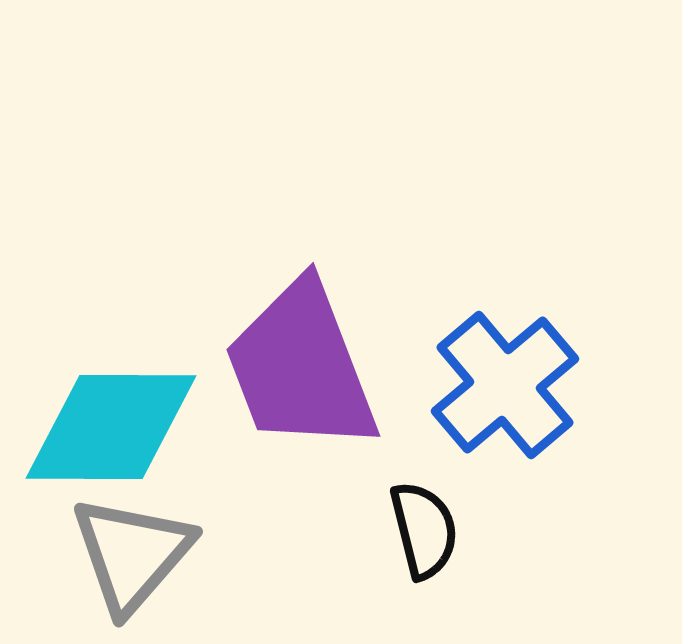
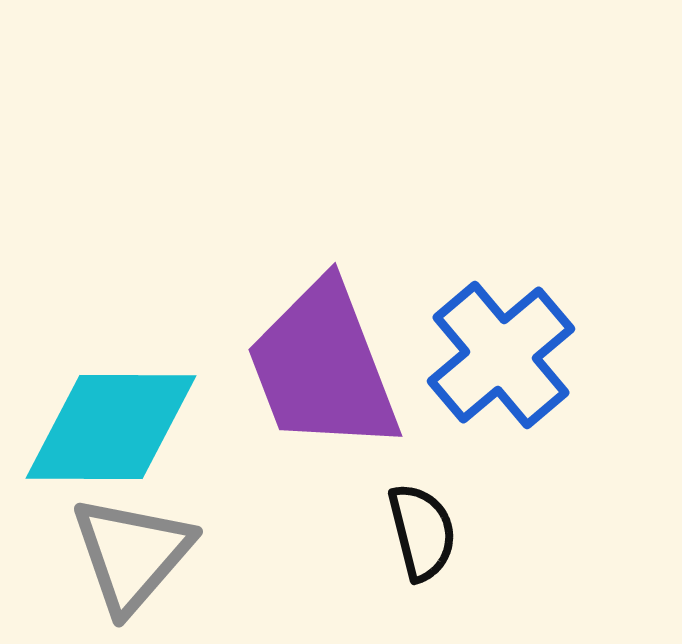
purple trapezoid: moved 22 px right
blue cross: moved 4 px left, 30 px up
black semicircle: moved 2 px left, 2 px down
